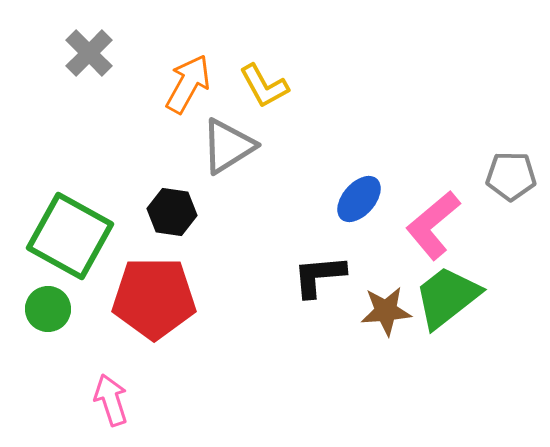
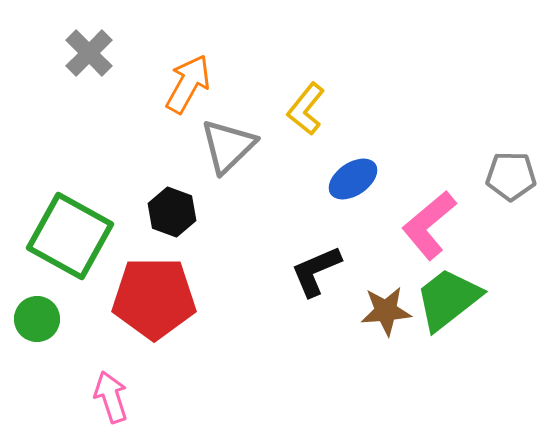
yellow L-shape: moved 42 px right, 23 px down; rotated 68 degrees clockwise
gray triangle: rotated 12 degrees counterclockwise
blue ellipse: moved 6 px left, 20 px up; rotated 15 degrees clockwise
black hexagon: rotated 12 degrees clockwise
pink L-shape: moved 4 px left
black L-shape: moved 3 px left, 5 px up; rotated 18 degrees counterclockwise
green trapezoid: moved 1 px right, 2 px down
green circle: moved 11 px left, 10 px down
pink arrow: moved 3 px up
